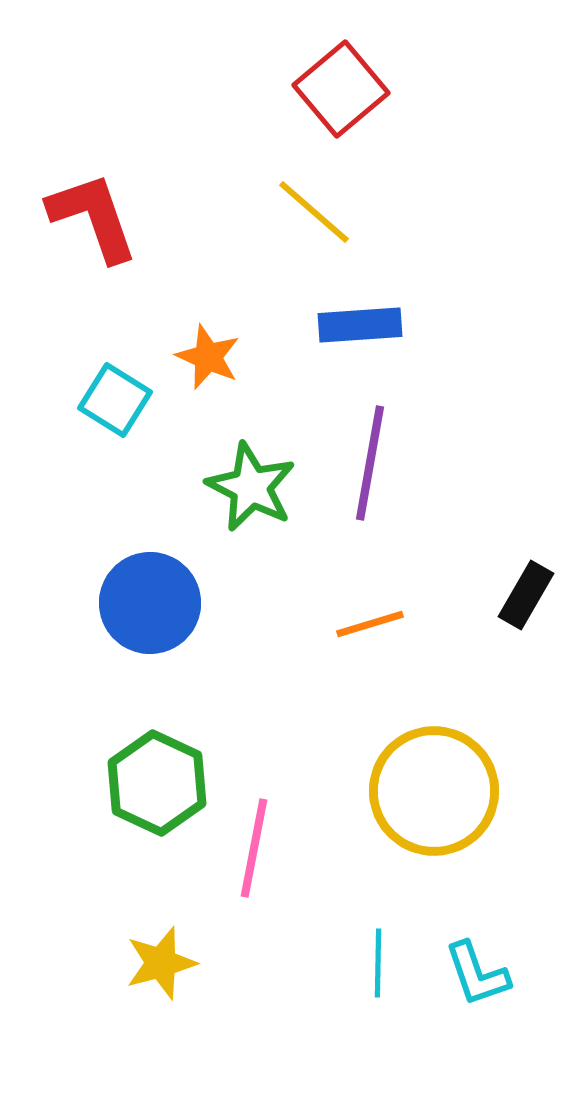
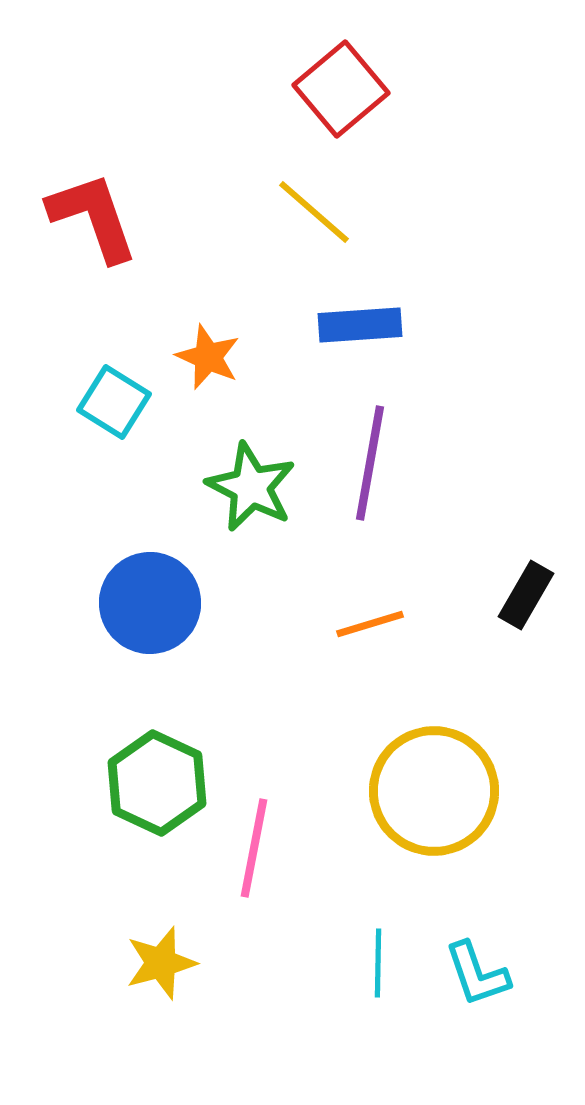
cyan square: moved 1 px left, 2 px down
